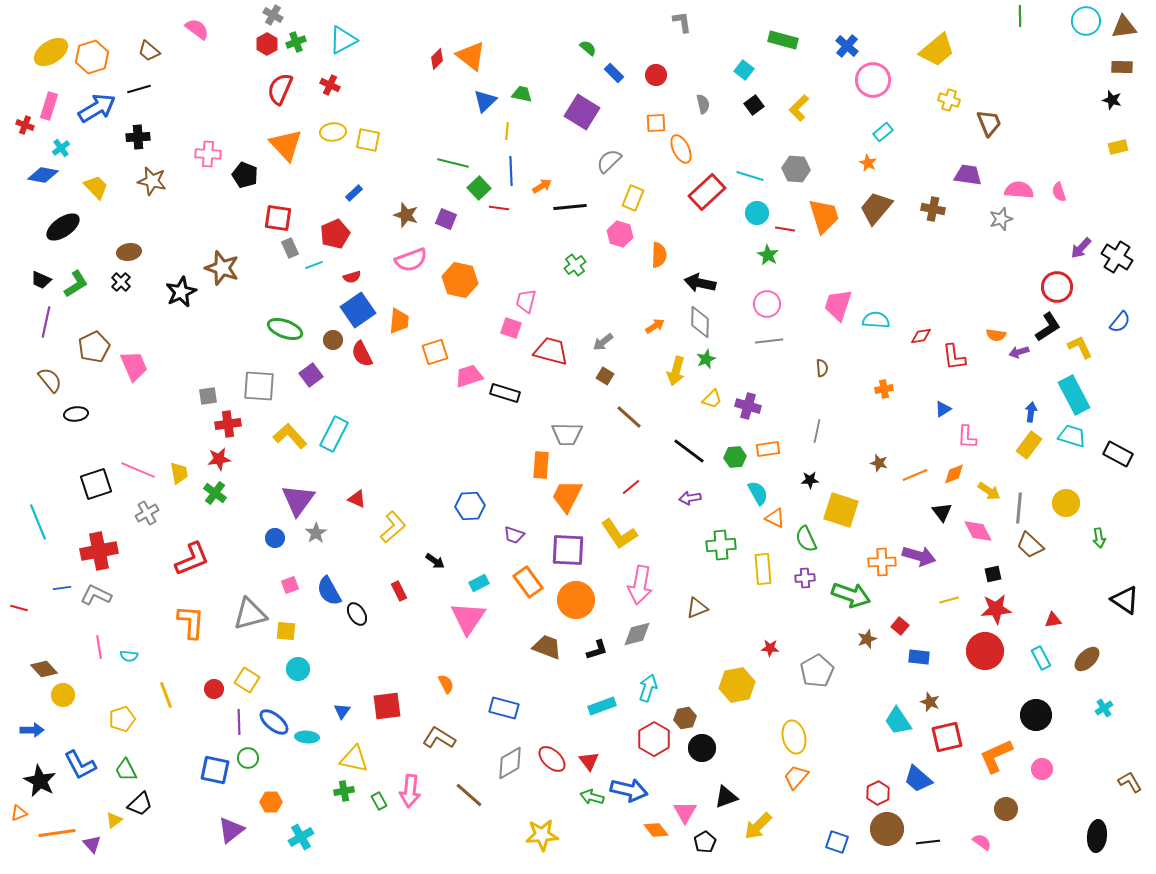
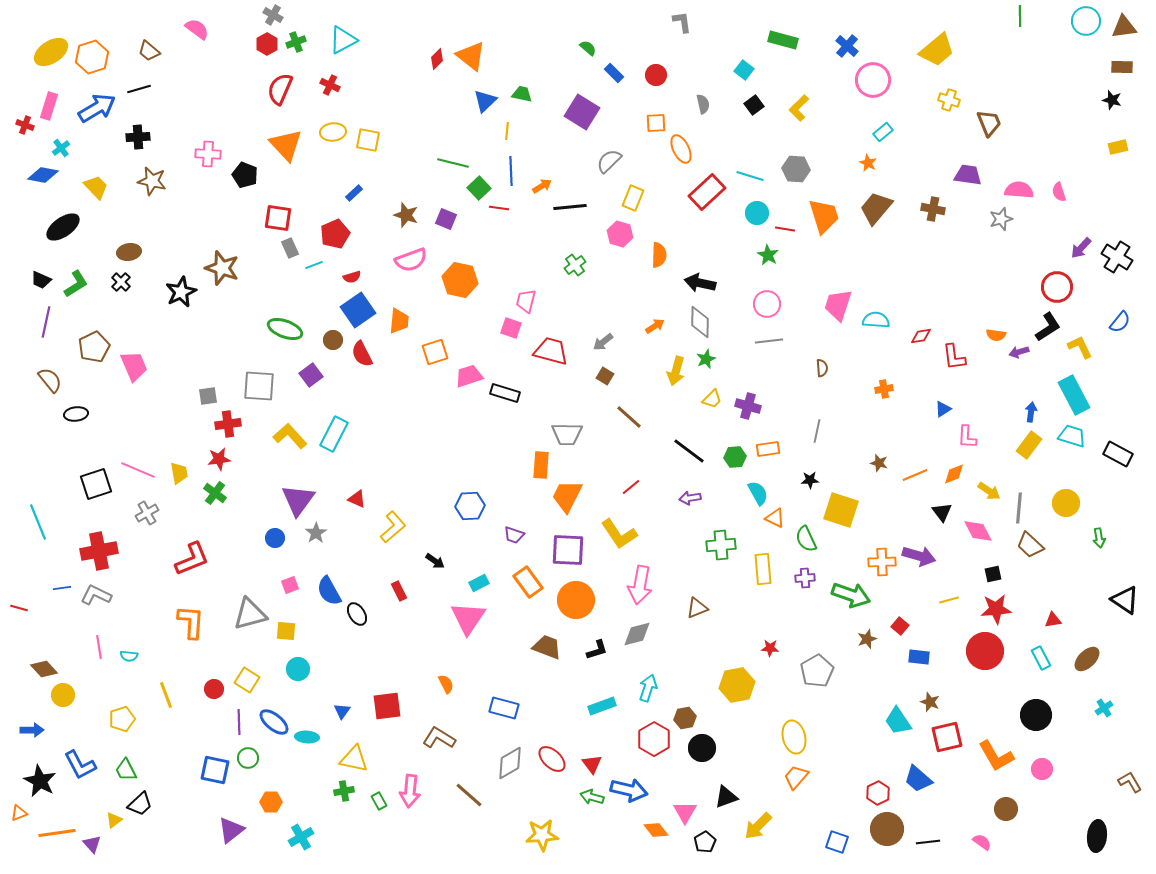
orange L-shape at (996, 756): rotated 96 degrees counterclockwise
red triangle at (589, 761): moved 3 px right, 3 px down
